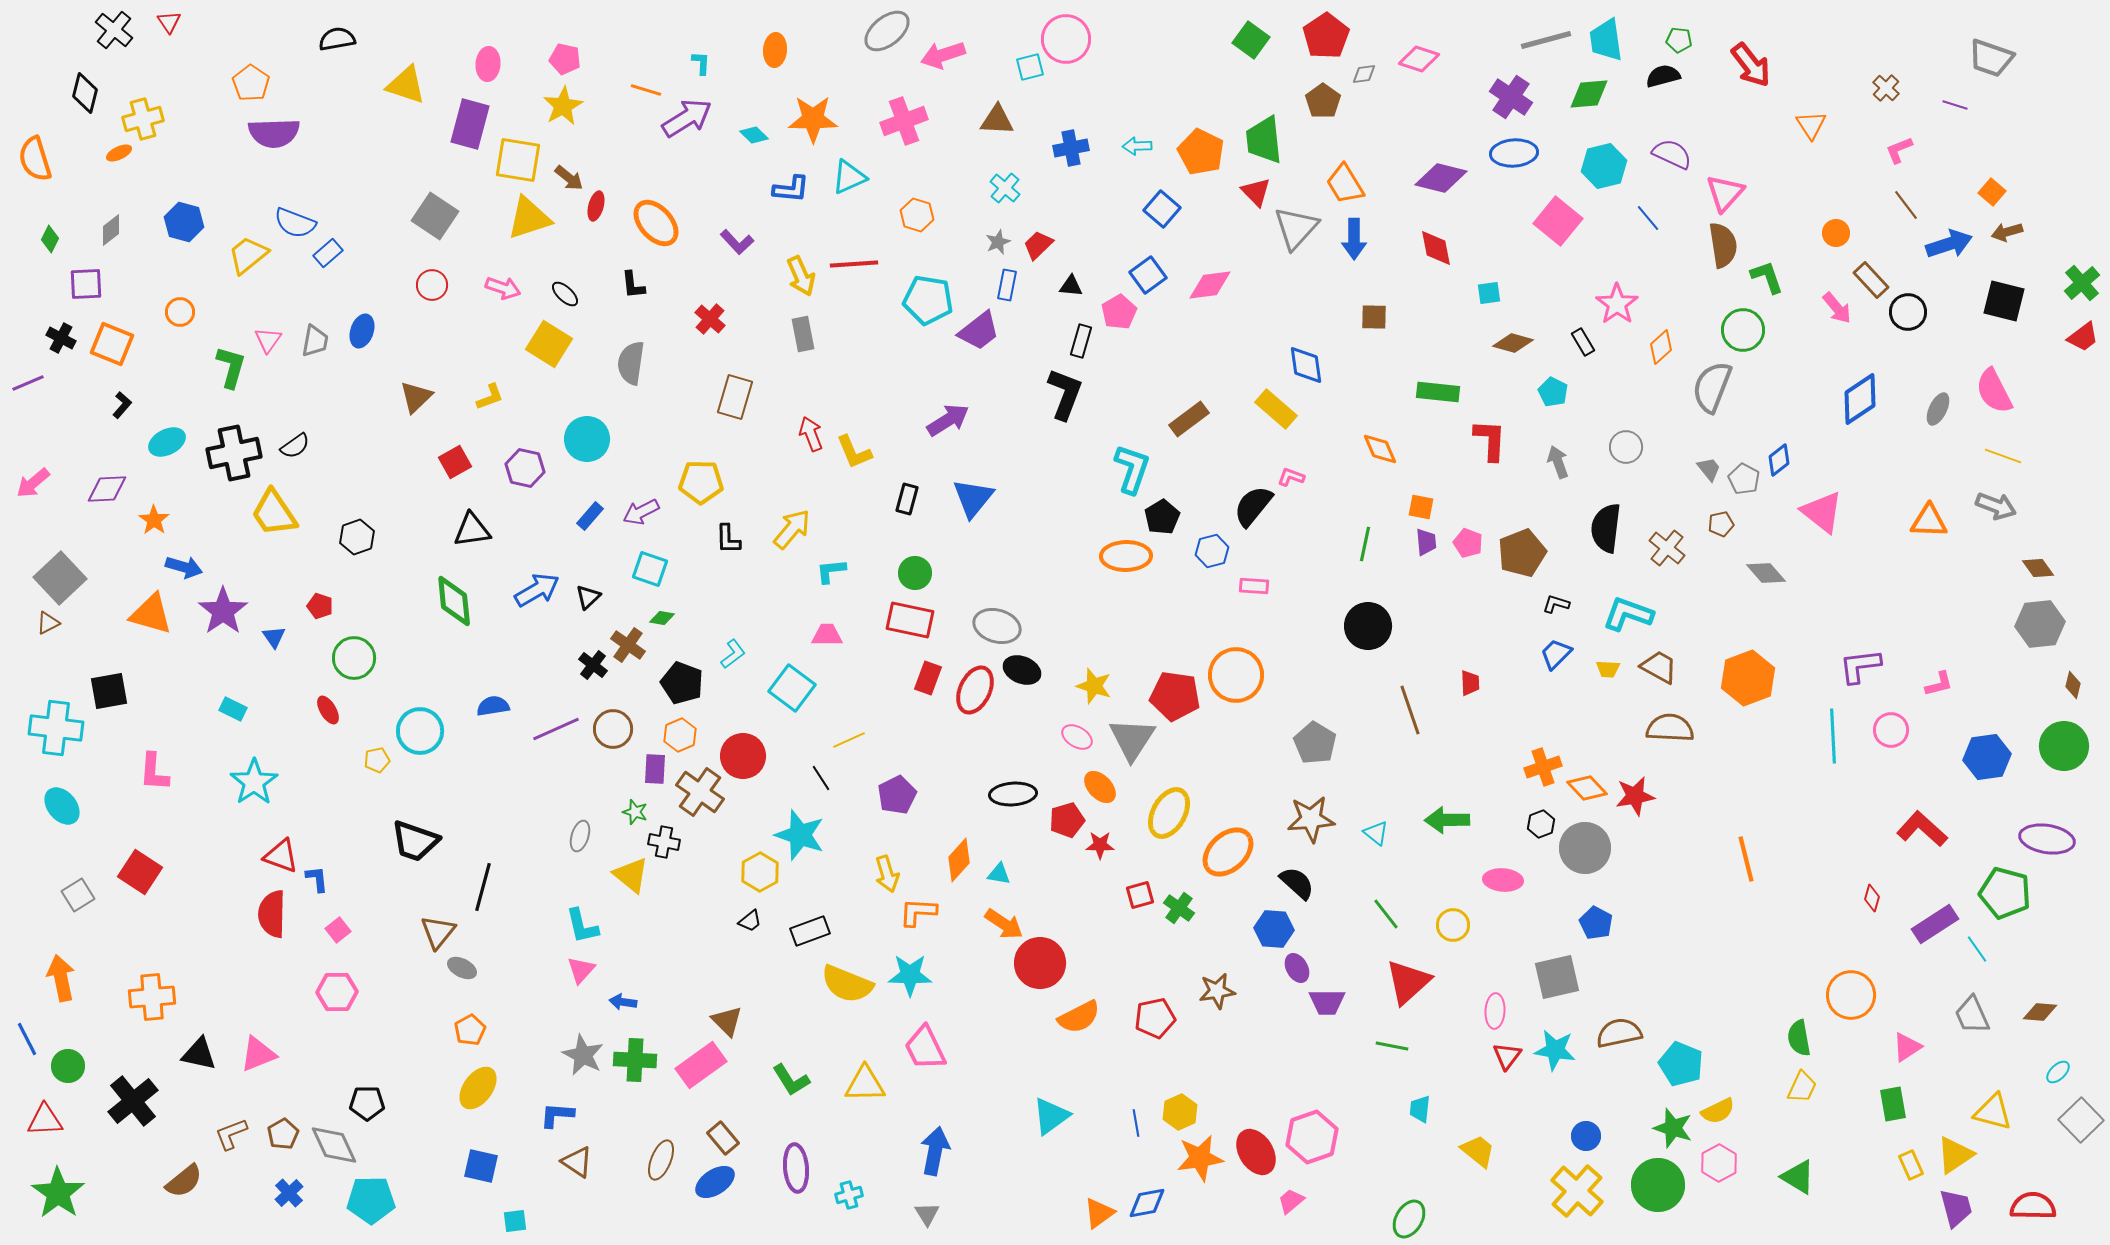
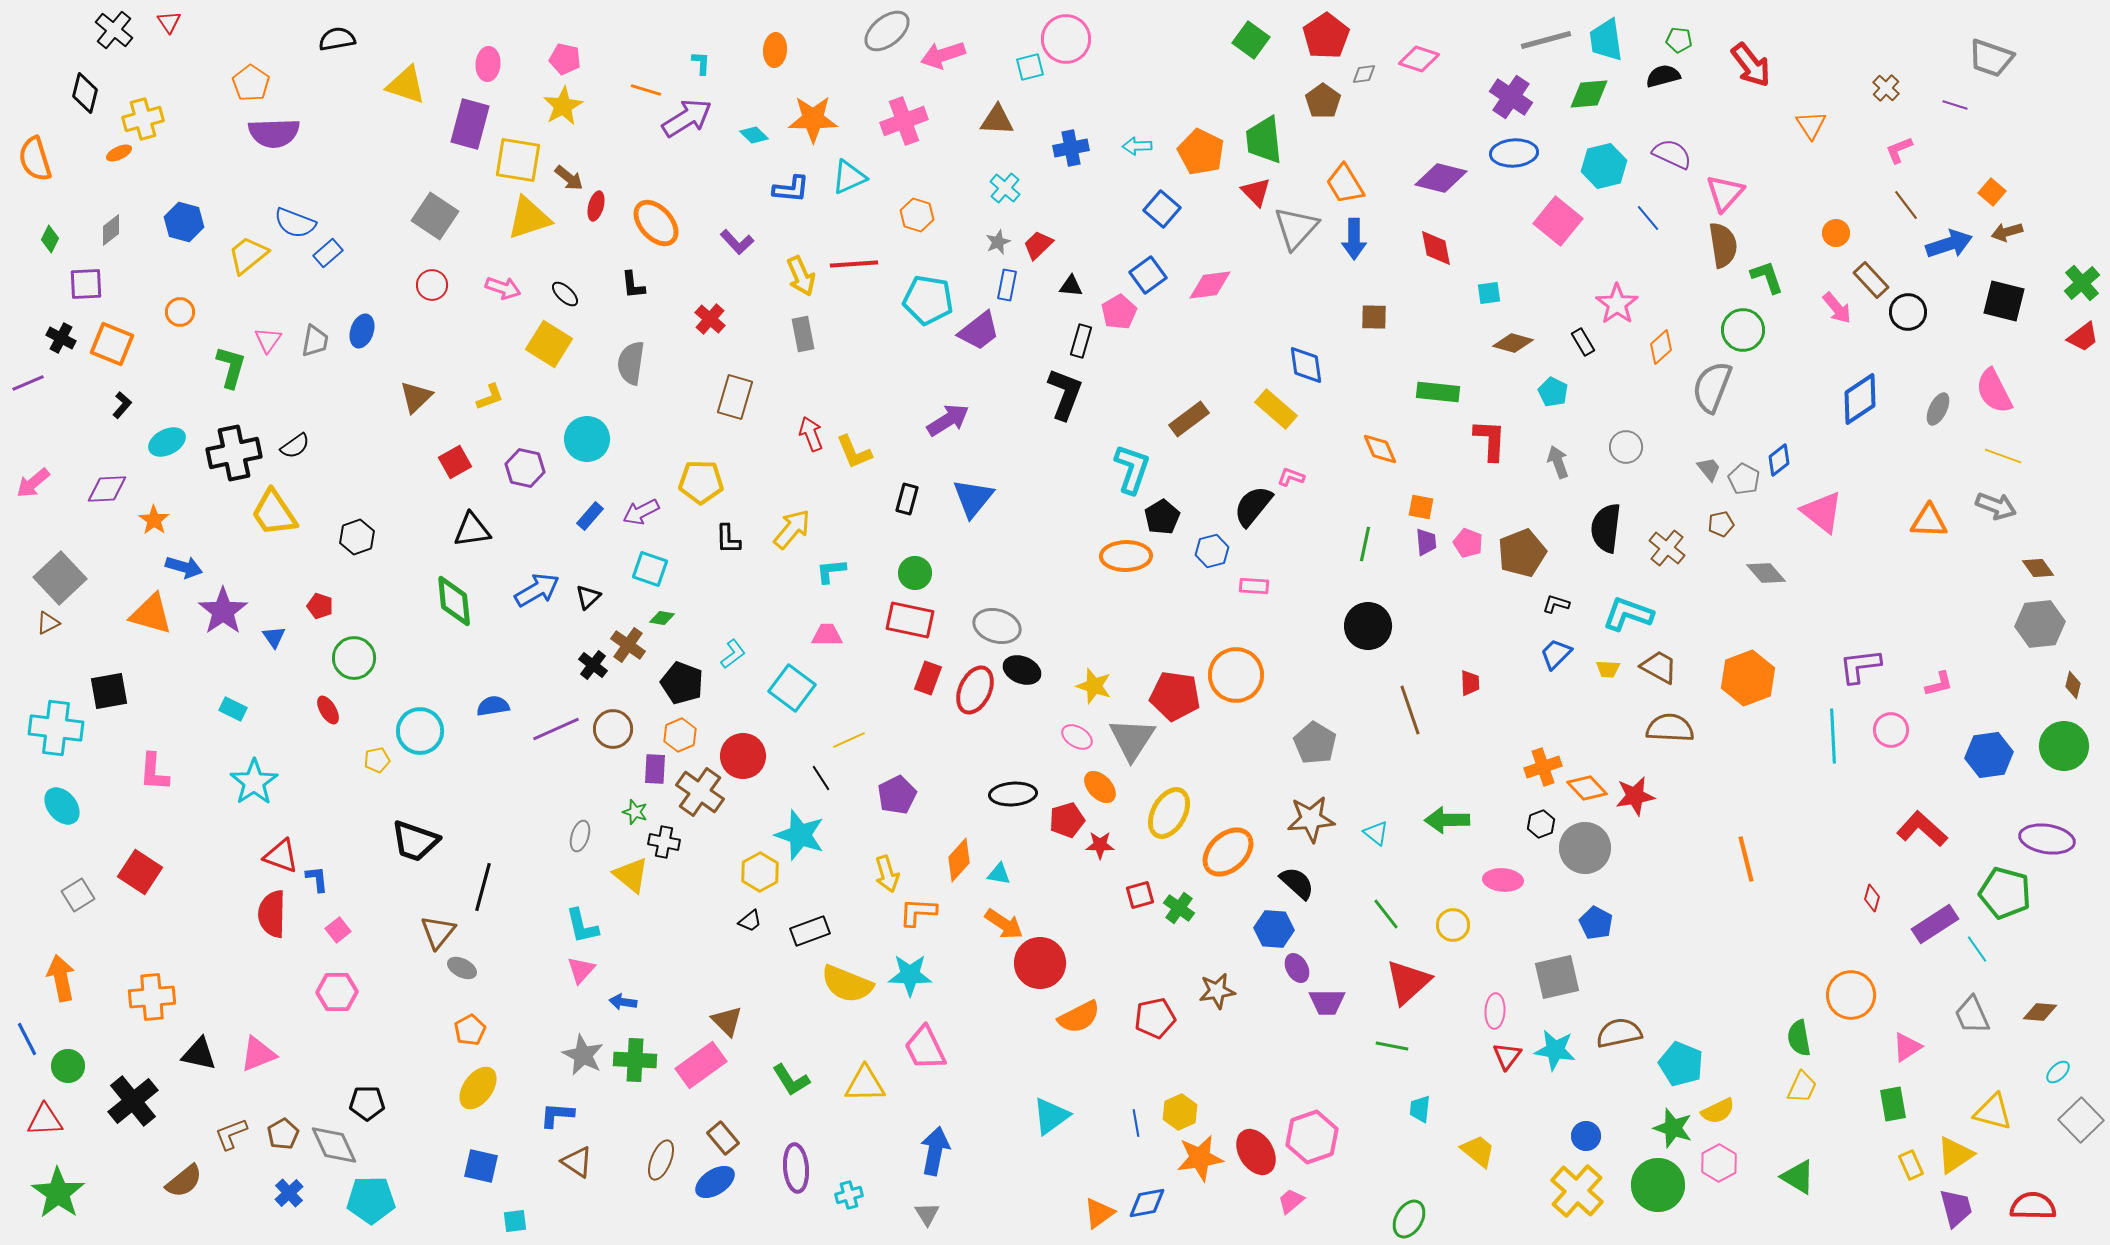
blue hexagon at (1987, 757): moved 2 px right, 2 px up
